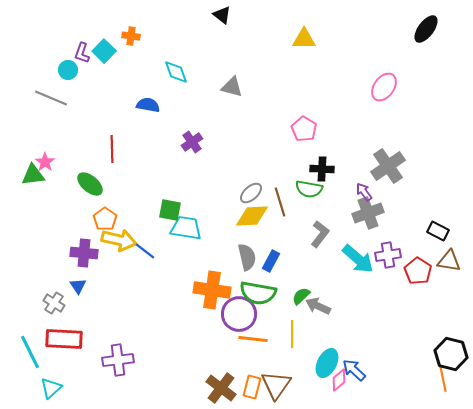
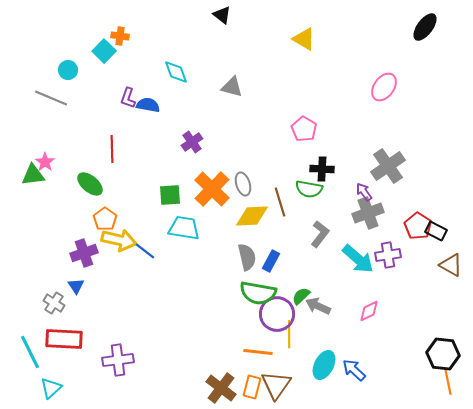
black ellipse at (426, 29): moved 1 px left, 2 px up
orange cross at (131, 36): moved 11 px left
yellow triangle at (304, 39): rotated 30 degrees clockwise
purple L-shape at (82, 53): moved 46 px right, 45 px down
gray ellipse at (251, 193): moved 8 px left, 9 px up; rotated 65 degrees counterclockwise
green square at (170, 210): moved 15 px up; rotated 15 degrees counterclockwise
cyan trapezoid at (186, 228): moved 2 px left
black rectangle at (438, 231): moved 2 px left
purple cross at (84, 253): rotated 24 degrees counterclockwise
brown triangle at (449, 261): moved 2 px right, 4 px down; rotated 20 degrees clockwise
red pentagon at (418, 271): moved 45 px up
blue triangle at (78, 286): moved 2 px left
orange cross at (212, 290): moved 101 px up; rotated 36 degrees clockwise
purple circle at (239, 314): moved 38 px right
yellow line at (292, 334): moved 3 px left
orange line at (253, 339): moved 5 px right, 13 px down
black hexagon at (451, 354): moved 8 px left; rotated 8 degrees counterclockwise
cyan ellipse at (327, 363): moved 3 px left, 2 px down
orange line at (443, 379): moved 5 px right, 3 px down
pink diamond at (339, 380): moved 30 px right, 69 px up; rotated 15 degrees clockwise
